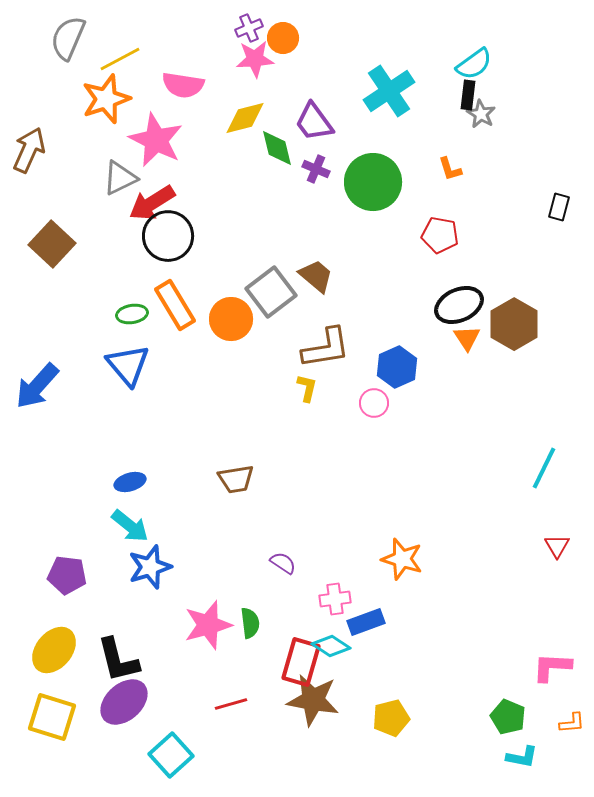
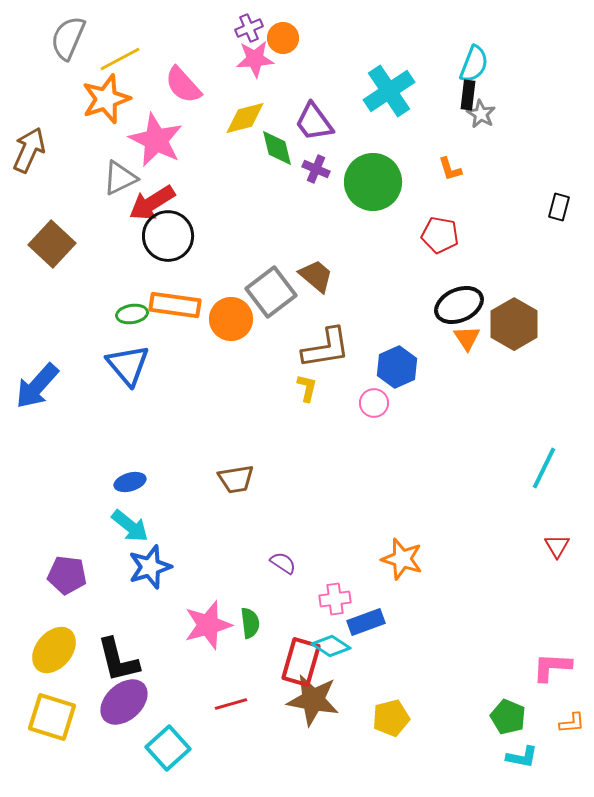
cyan semicircle at (474, 64): rotated 33 degrees counterclockwise
pink semicircle at (183, 85): rotated 39 degrees clockwise
orange rectangle at (175, 305): rotated 51 degrees counterclockwise
cyan square at (171, 755): moved 3 px left, 7 px up
